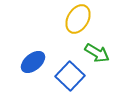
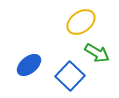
yellow ellipse: moved 3 px right, 3 px down; rotated 24 degrees clockwise
blue ellipse: moved 4 px left, 3 px down
